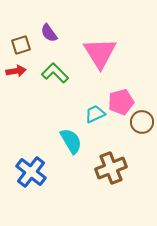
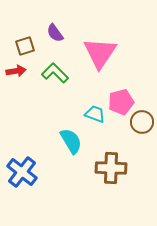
purple semicircle: moved 6 px right
brown square: moved 4 px right, 1 px down
pink triangle: rotated 6 degrees clockwise
cyan trapezoid: rotated 45 degrees clockwise
brown cross: rotated 24 degrees clockwise
blue cross: moved 9 px left
